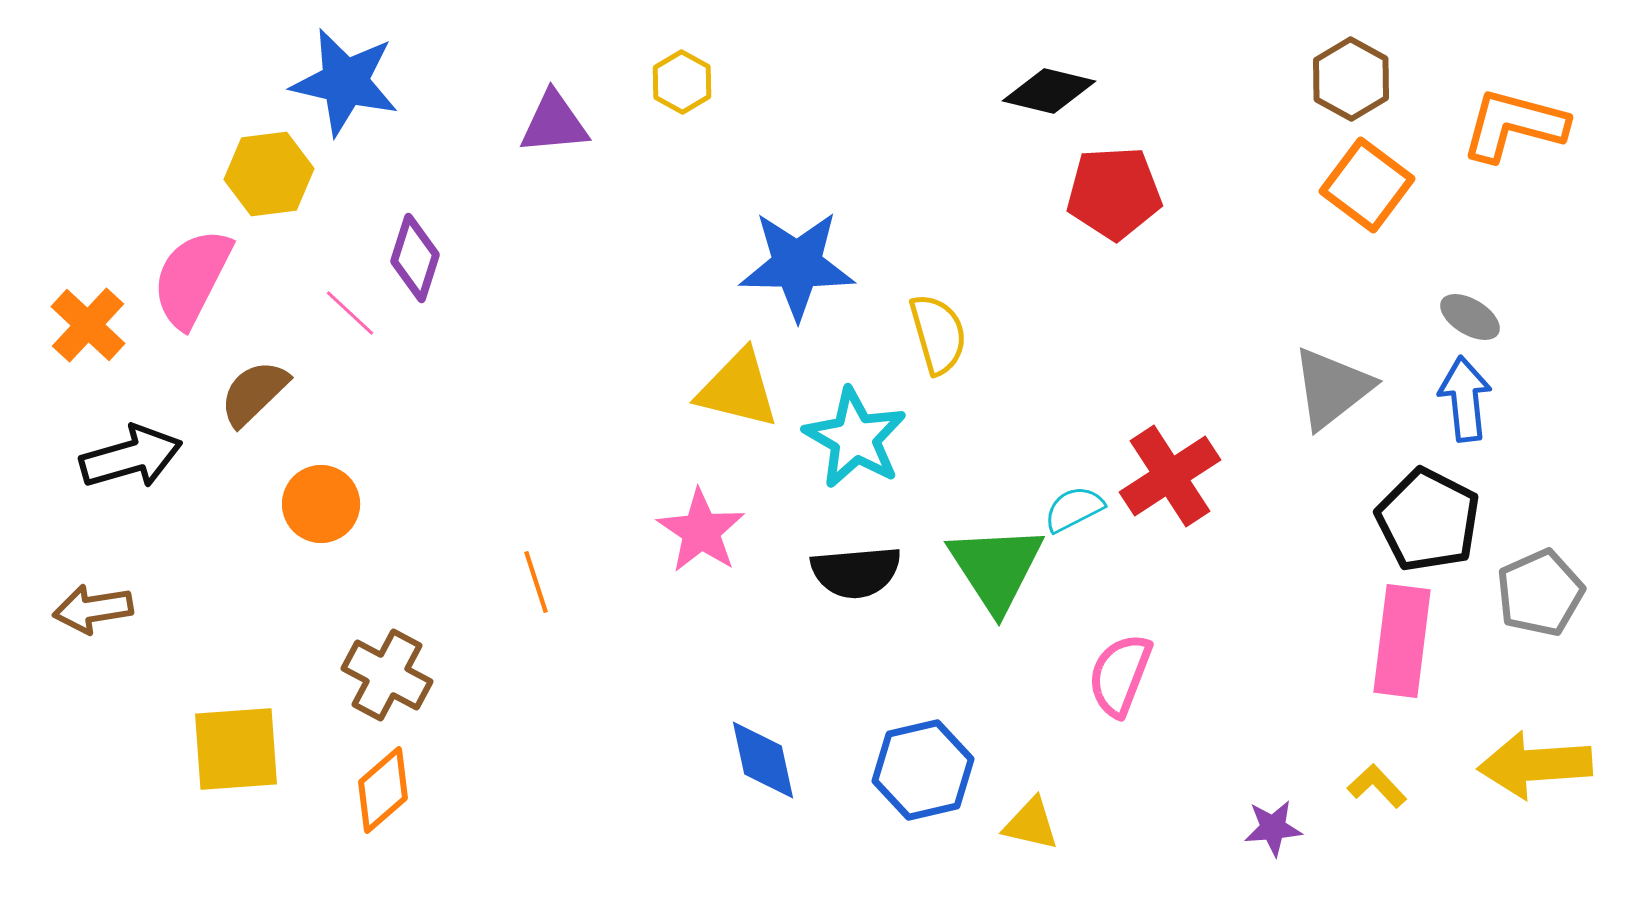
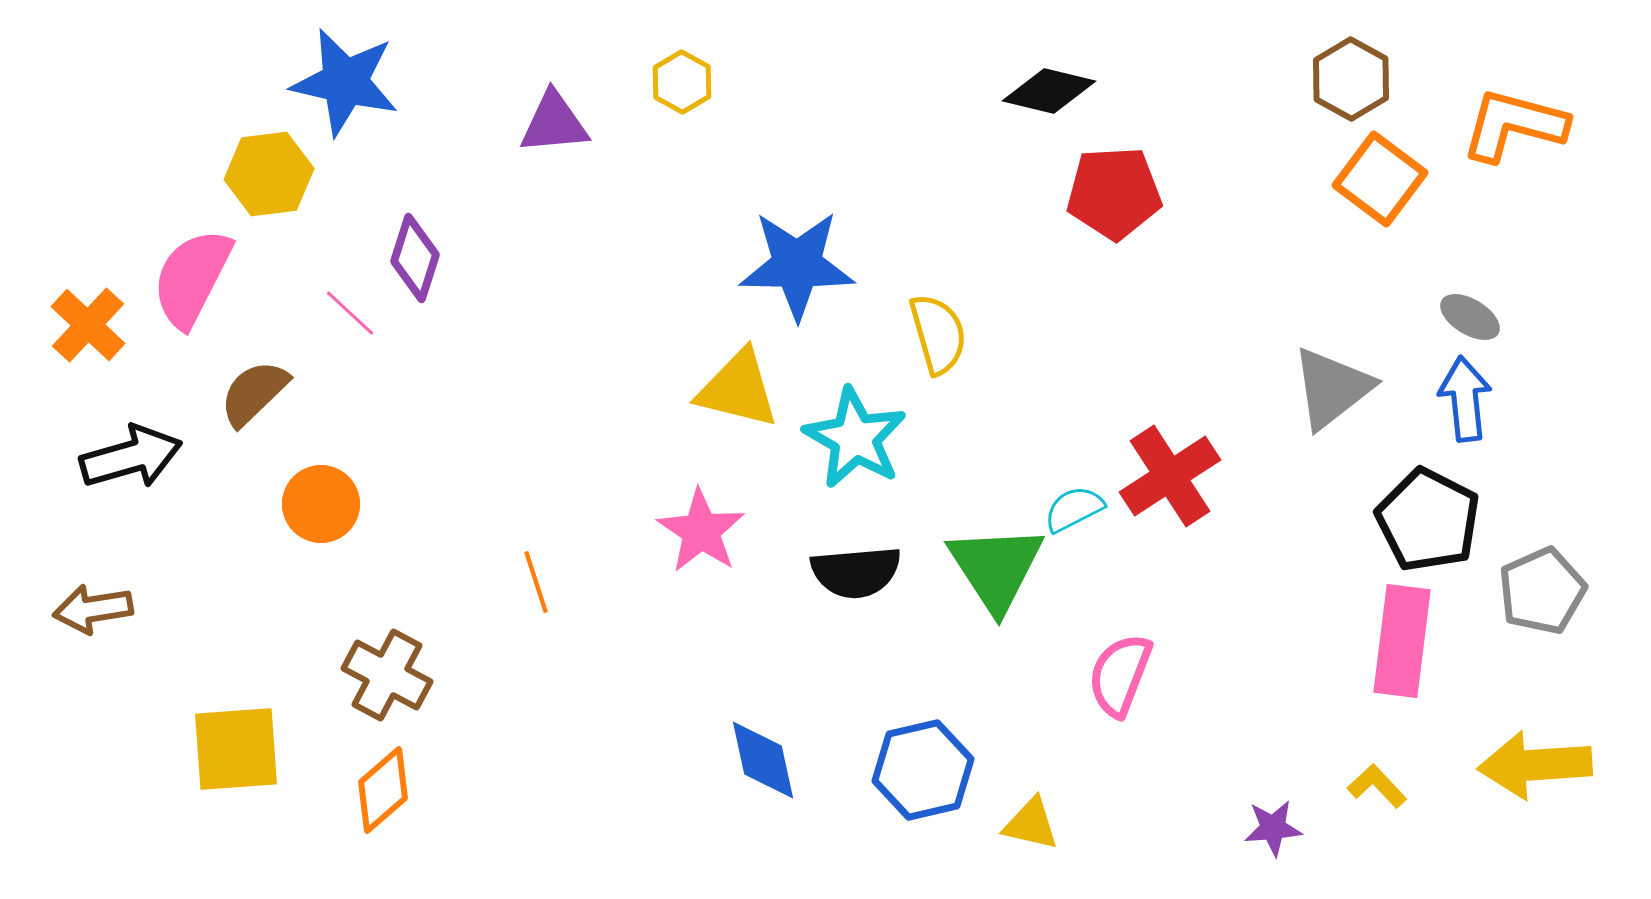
orange square at (1367, 185): moved 13 px right, 6 px up
gray pentagon at (1540, 593): moved 2 px right, 2 px up
